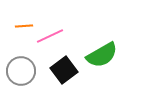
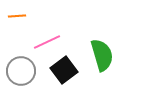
orange line: moved 7 px left, 10 px up
pink line: moved 3 px left, 6 px down
green semicircle: rotated 76 degrees counterclockwise
